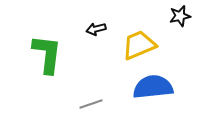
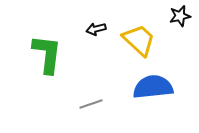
yellow trapezoid: moved 5 px up; rotated 66 degrees clockwise
